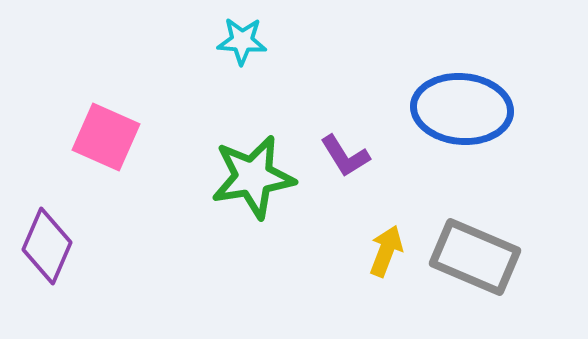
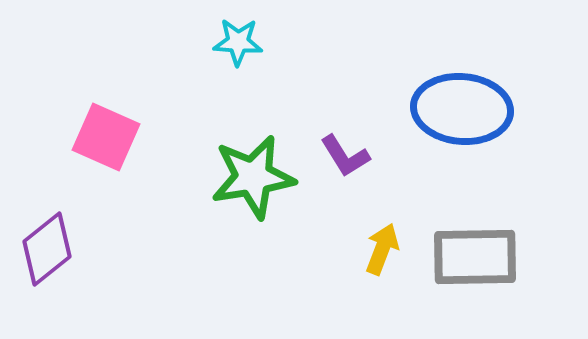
cyan star: moved 4 px left, 1 px down
purple diamond: moved 3 px down; rotated 28 degrees clockwise
yellow arrow: moved 4 px left, 2 px up
gray rectangle: rotated 24 degrees counterclockwise
